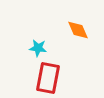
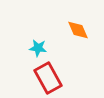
red rectangle: rotated 40 degrees counterclockwise
